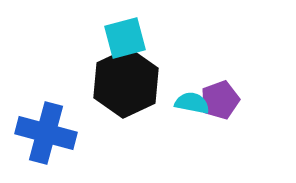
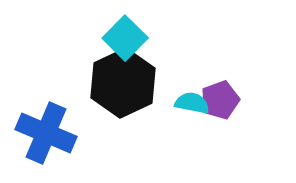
cyan square: rotated 30 degrees counterclockwise
black hexagon: moved 3 px left
blue cross: rotated 8 degrees clockwise
